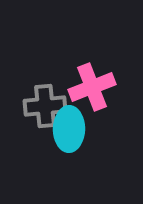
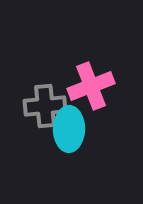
pink cross: moved 1 px left, 1 px up
